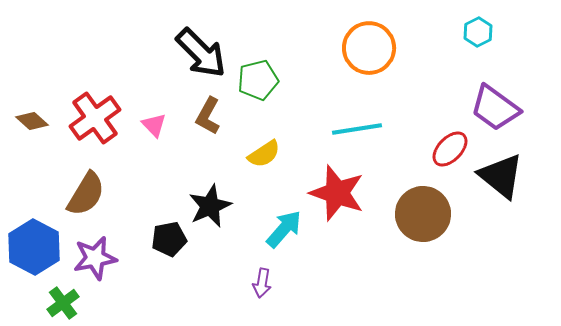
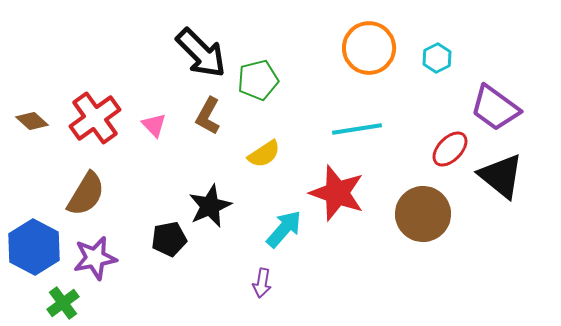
cyan hexagon: moved 41 px left, 26 px down
